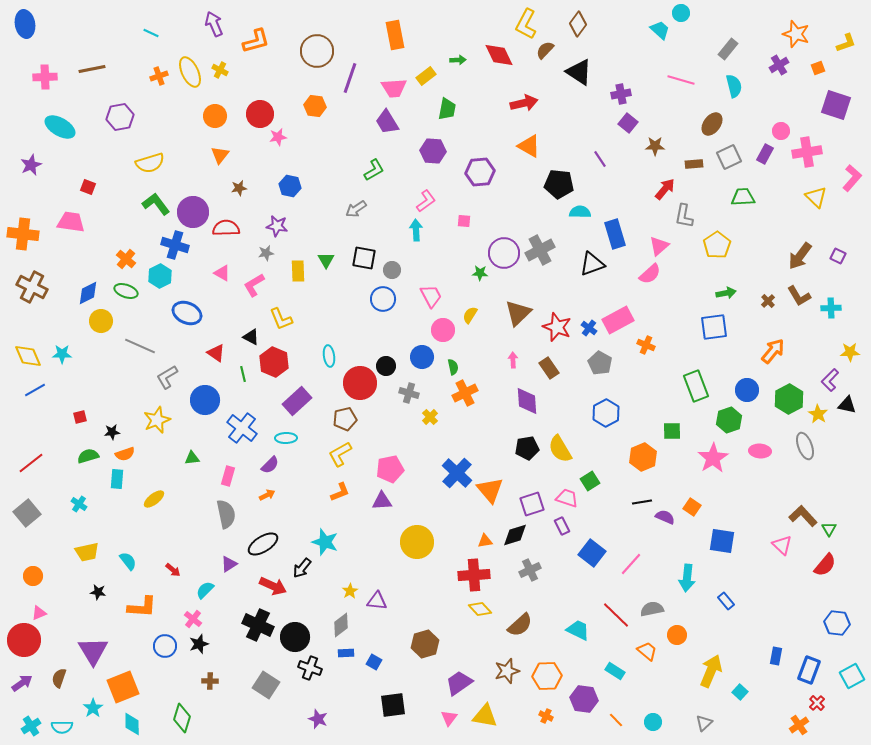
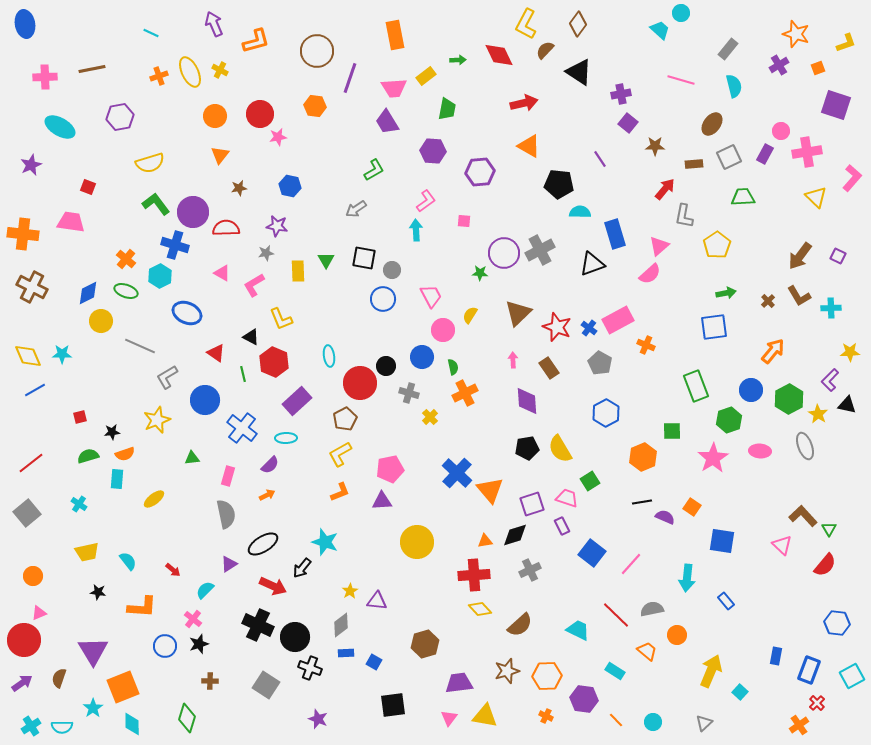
blue circle at (747, 390): moved 4 px right
brown pentagon at (345, 419): rotated 15 degrees counterclockwise
purple trapezoid at (459, 683): rotated 28 degrees clockwise
green diamond at (182, 718): moved 5 px right
